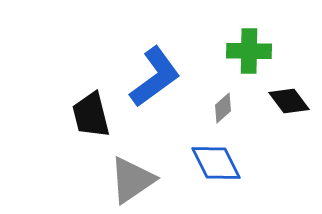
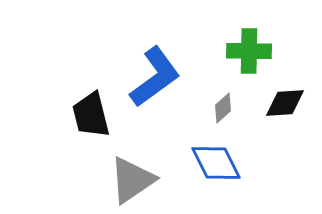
black diamond: moved 4 px left, 2 px down; rotated 57 degrees counterclockwise
